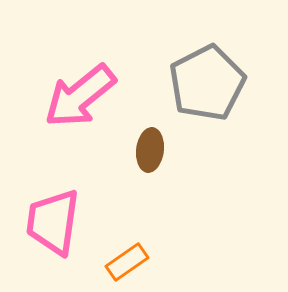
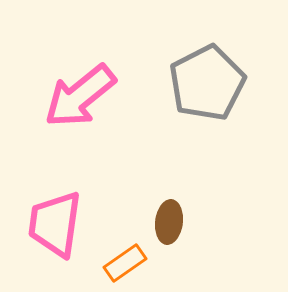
brown ellipse: moved 19 px right, 72 px down
pink trapezoid: moved 2 px right, 2 px down
orange rectangle: moved 2 px left, 1 px down
